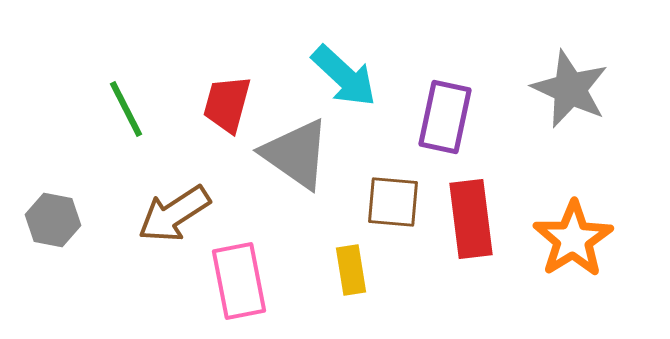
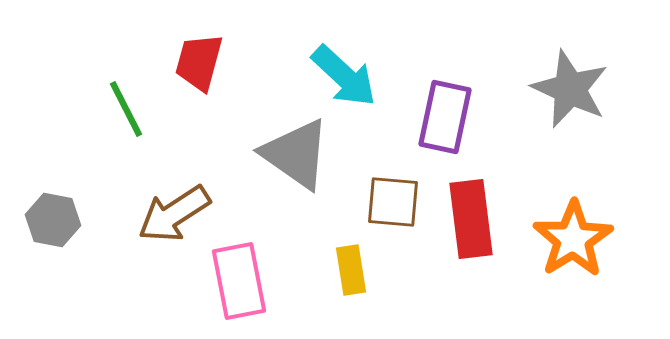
red trapezoid: moved 28 px left, 42 px up
